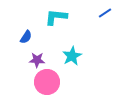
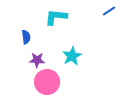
blue line: moved 4 px right, 2 px up
blue semicircle: rotated 40 degrees counterclockwise
